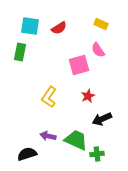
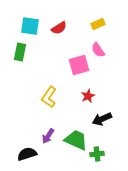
yellow rectangle: moved 3 px left; rotated 48 degrees counterclockwise
purple arrow: rotated 70 degrees counterclockwise
